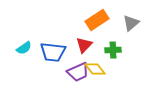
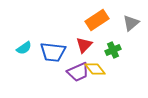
green cross: rotated 21 degrees counterclockwise
